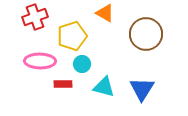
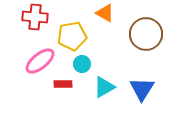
red cross: rotated 25 degrees clockwise
yellow pentagon: rotated 8 degrees clockwise
pink ellipse: rotated 40 degrees counterclockwise
cyan triangle: rotated 45 degrees counterclockwise
